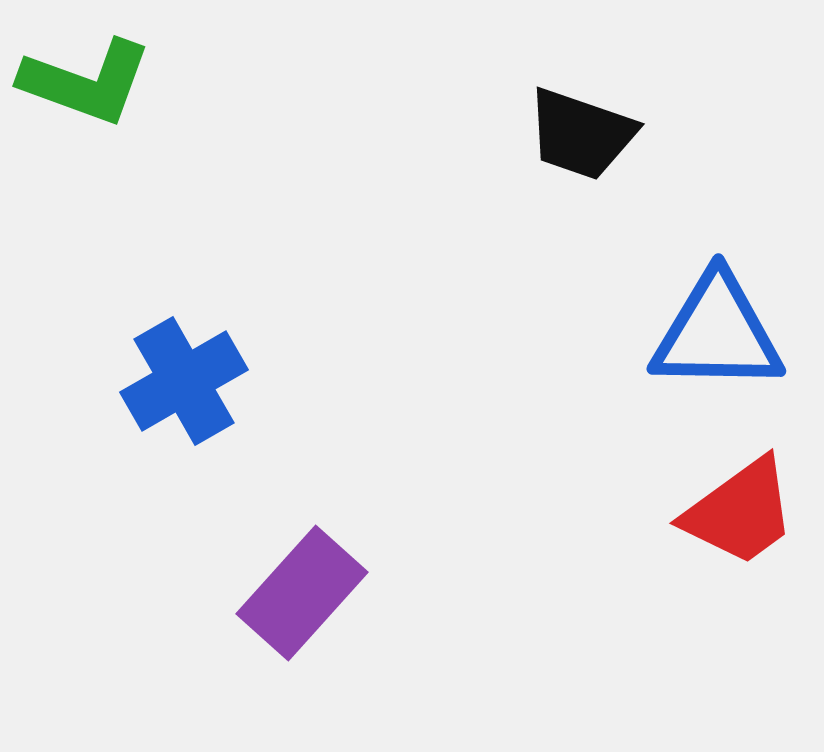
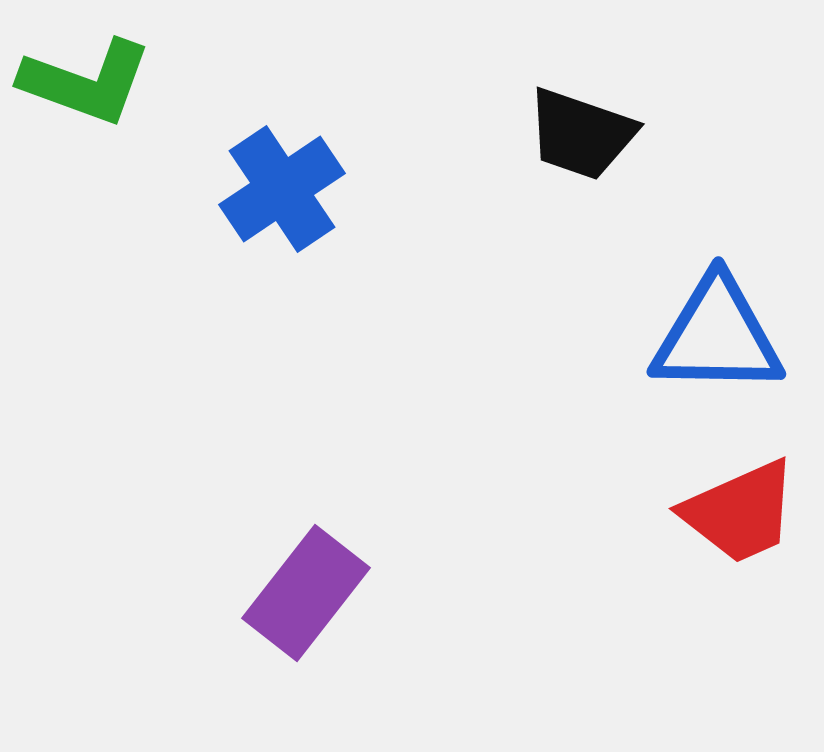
blue triangle: moved 3 px down
blue cross: moved 98 px right, 192 px up; rotated 4 degrees counterclockwise
red trapezoid: rotated 12 degrees clockwise
purple rectangle: moved 4 px right; rotated 4 degrees counterclockwise
